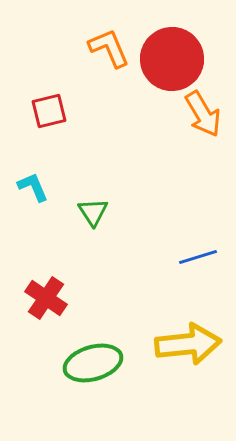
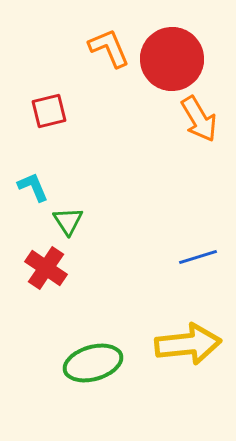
orange arrow: moved 4 px left, 5 px down
green triangle: moved 25 px left, 9 px down
red cross: moved 30 px up
